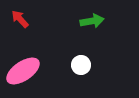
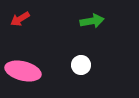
red arrow: rotated 78 degrees counterclockwise
pink ellipse: rotated 48 degrees clockwise
